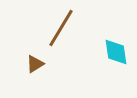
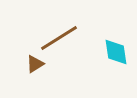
brown line: moved 2 px left, 10 px down; rotated 27 degrees clockwise
